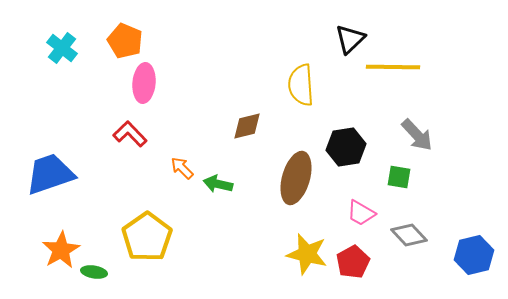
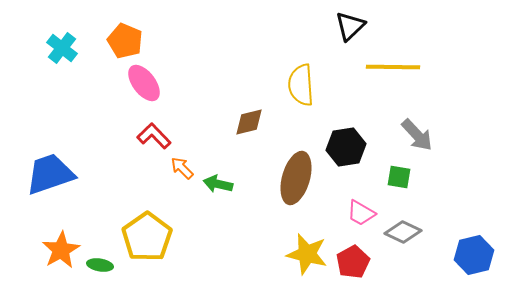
black triangle: moved 13 px up
pink ellipse: rotated 42 degrees counterclockwise
brown diamond: moved 2 px right, 4 px up
red L-shape: moved 24 px right, 2 px down
gray diamond: moved 6 px left, 3 px up; rotated 21 degrees counterclockwise
green ellipse: moved 6 px right, 7 px up
